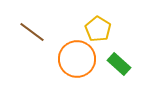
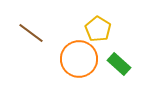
brown line: moved 1 px left, 1 px down
orange circle: moved 2 px right
